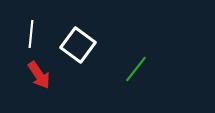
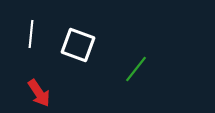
white square: rotated 16 degrees counterclockwise
red arrow: moved 18 px down
